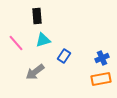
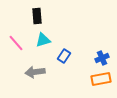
gray arrow: rotated 30 degrees clockwise
